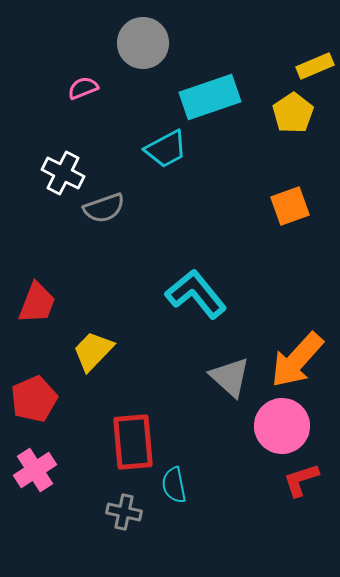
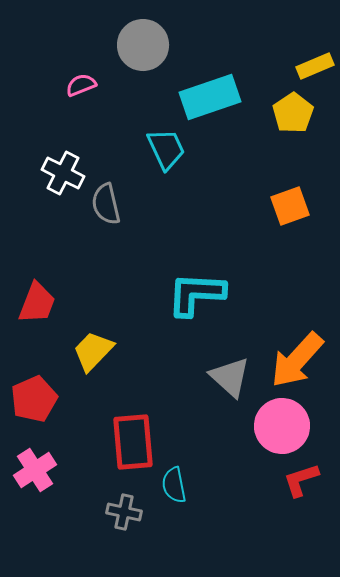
gray circle: moved 2 px down
pink semicircle: moved 2 px left, 3 px up
cyan trapezoid: rotated 87 degrees counterclockwise
gray semicircle: moved 2 px right, 4 px up; rotated 96 degrees clockwise
cyan L-shape: rotated 48 degrees counterclockwise
